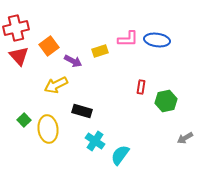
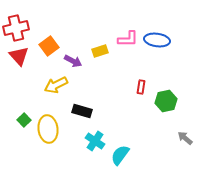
gray arrow: rotated 70 degrees clockwise
